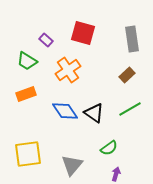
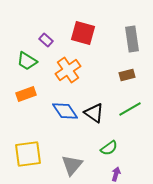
brown rectangle: rotated 28 degrees clockwise
